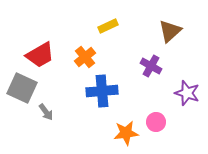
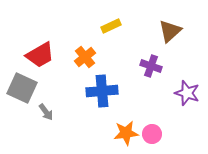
yellow rectangle: moved 3 px right
purple cross: rotated 10 degrees counterclockwise
pink circle: moved 4 px left, 12 px down
